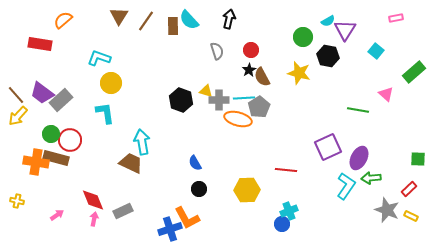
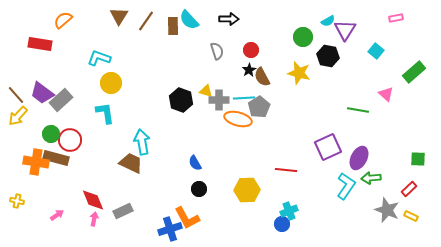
black arrow at (229, 19): rotated 78 degrees clockwise
